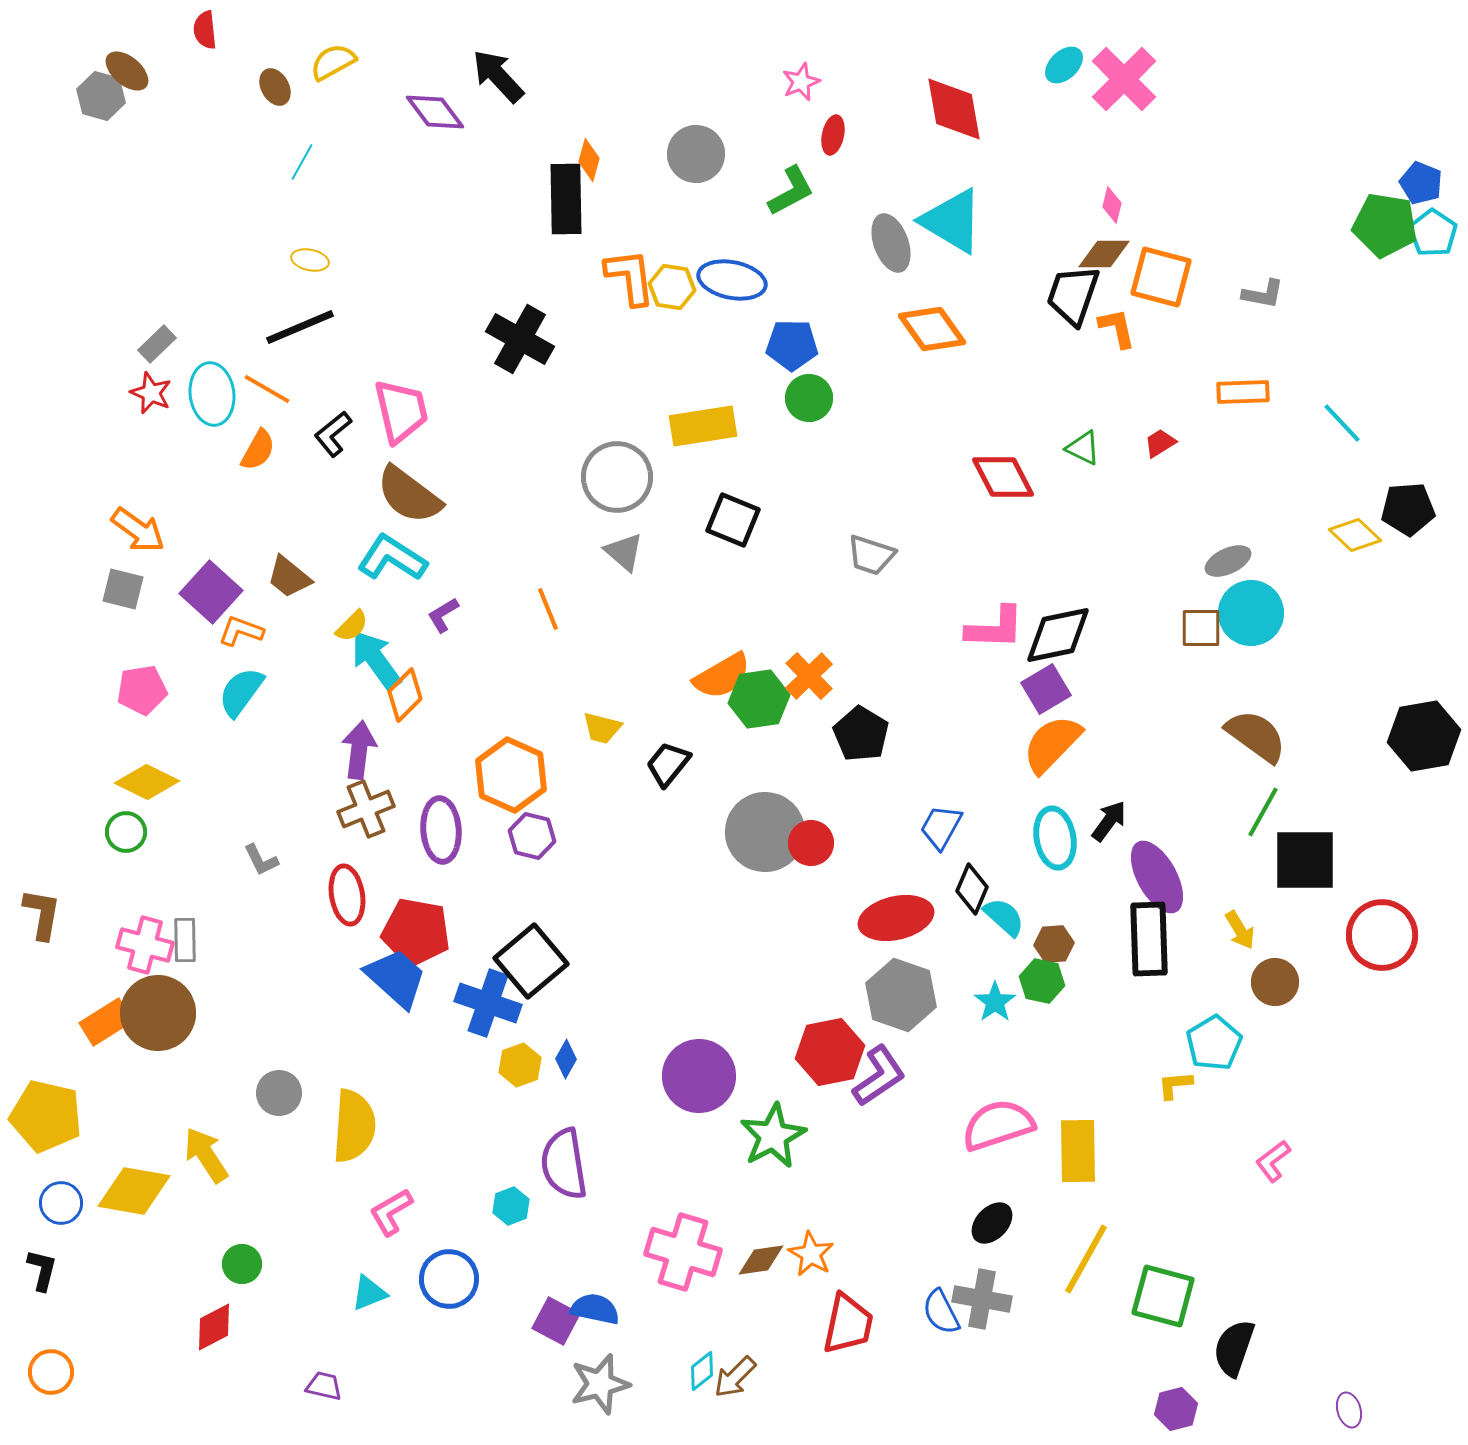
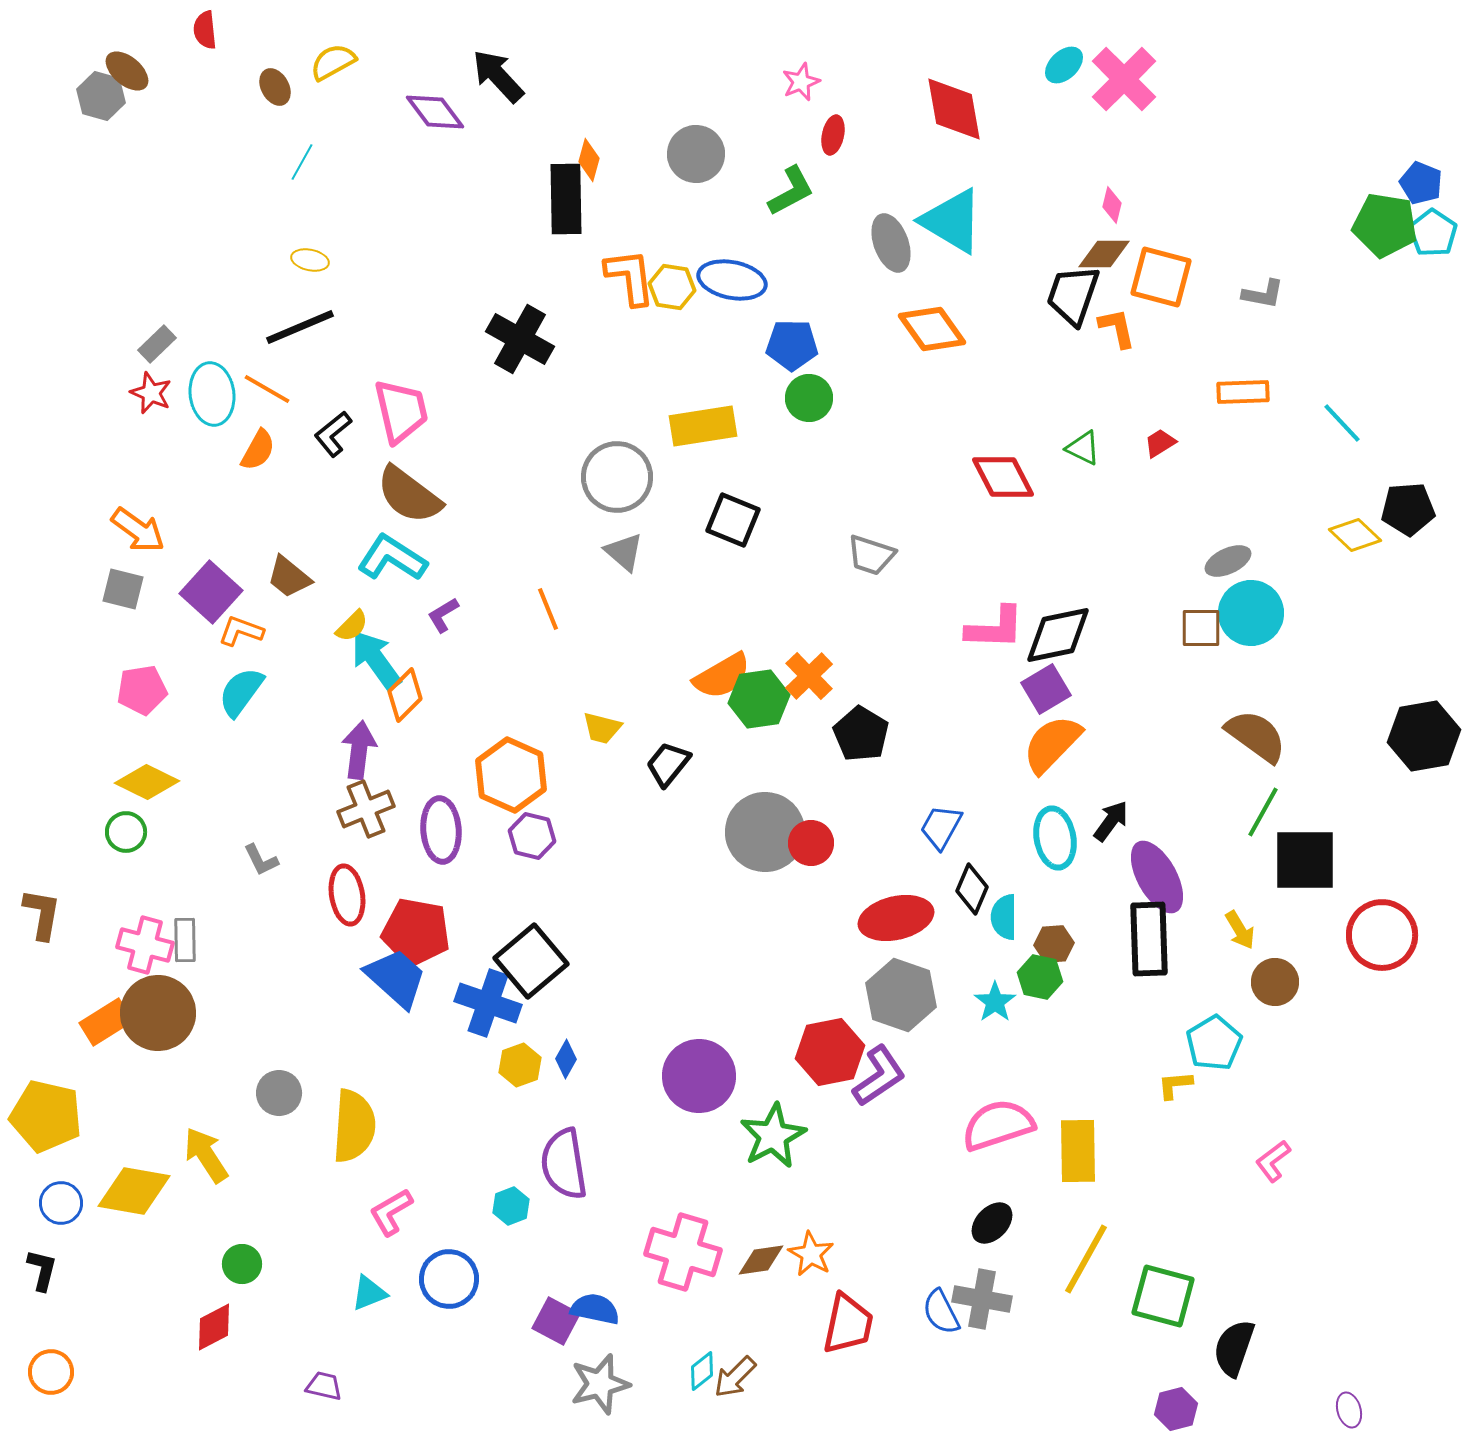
black arrow at (1109, 821): moved 2 px right
cyan semicircle at (1004, 917): rotated 132 degrees counterclockwise
green hexagon at (1042, 981): moved 2 px left, 4 px up
